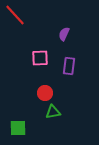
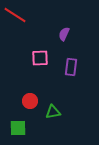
red line: rotated 15 degrees counterclockwise
purple rectangle: moved 2 px right, 1 px down
red circle: moved 15 px left, 8 px down
